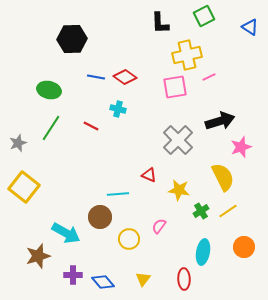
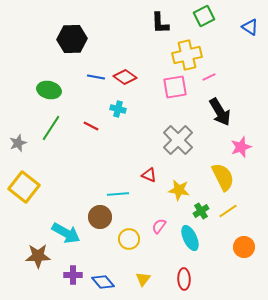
black arrow: moved 9 px up; rotated 76 degrees clockwise
cyan ellipse: moved 13 px left, 14 px up; rotated 35 degrees counterclockwise
brown star: rotated 15 degrees clockwise
